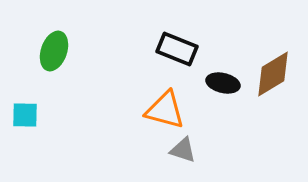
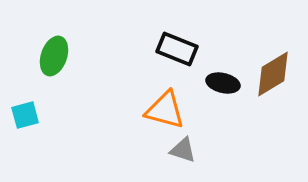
green ellipse: moved 5 px down
cyan square: rotated 16 degrees counterclockwise
